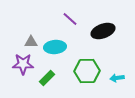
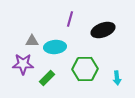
purple line: rotated 63 degrees clockwise
black ellipse: moved 1 px up
gray triangle: moved 1 px right, 1 px up
green hexagon: moved 2 px left, 2 px up
cyan arrow: rotated 88 degrees counterclockwise
